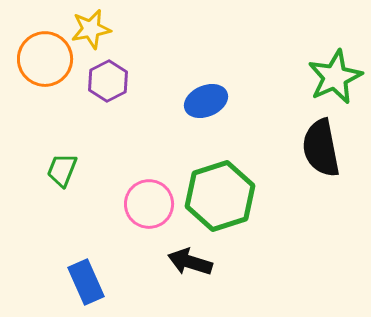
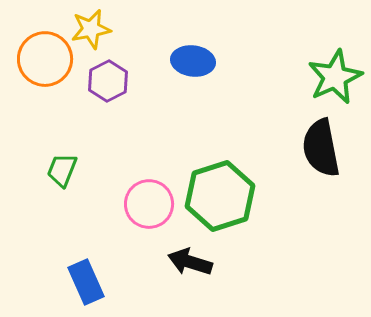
blue ellipse: moved 13 px left, 40 px up; rotated 30 degrees clockwise
